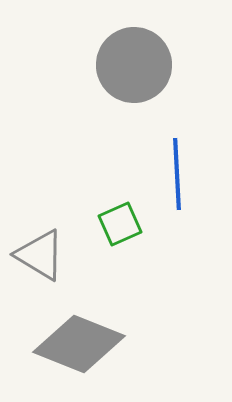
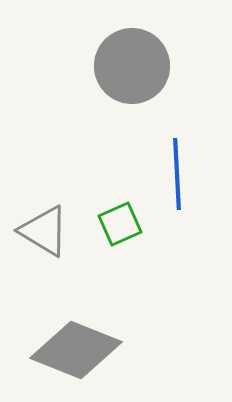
gray circle: moved 2 px left, 1 px down
gray triangle: moved 4 px right, 24 px up
gray diamond: moved 3 px left, 6 px down
